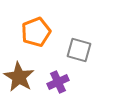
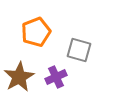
brown star: rotated 12 degrees clockwise
purple cross: moved 2 px left, 5 px up
